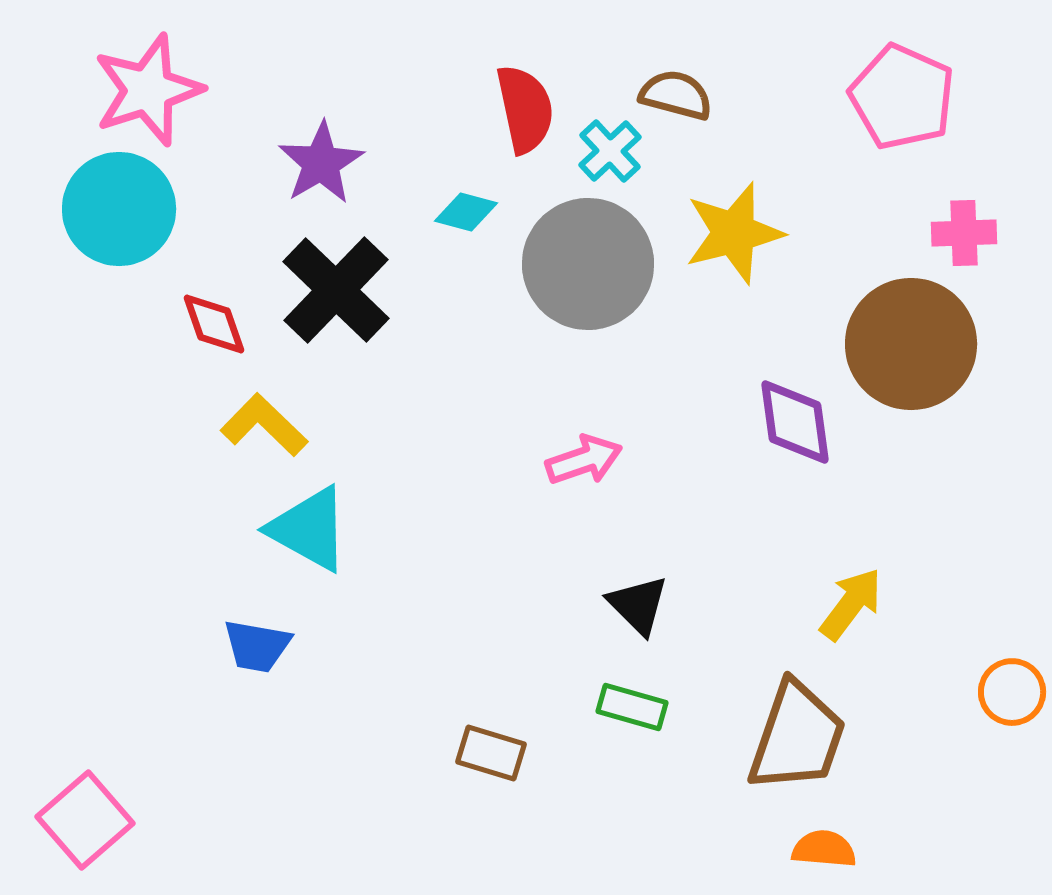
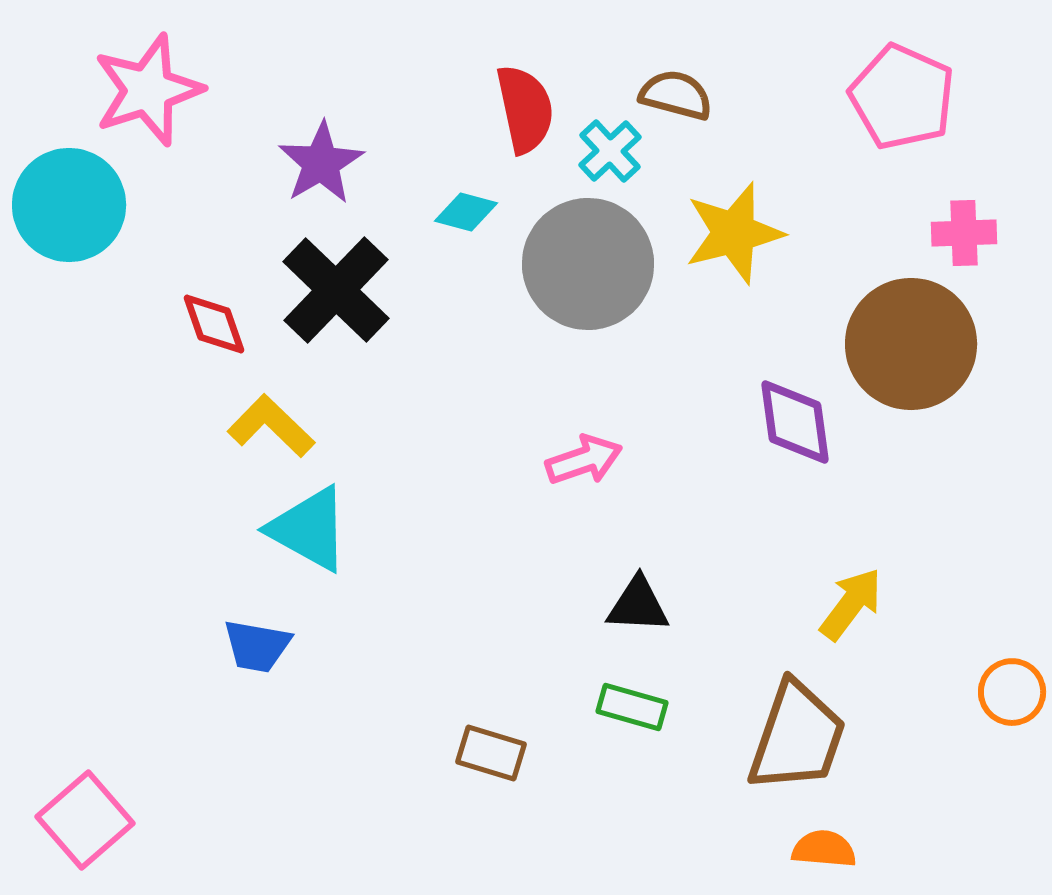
cyan circle: moved 50 px left, 4 px up
yellow L-shape: moved 7 px right, 1 px down
black triangle: rotated 42 degrees counterclockwise
